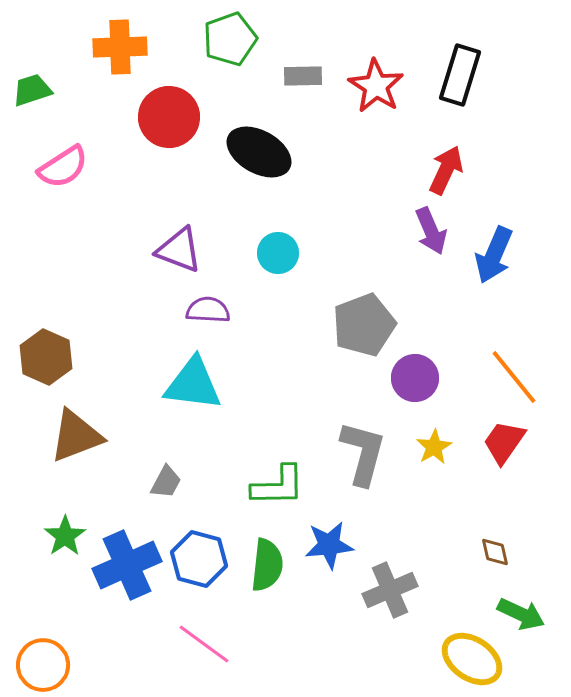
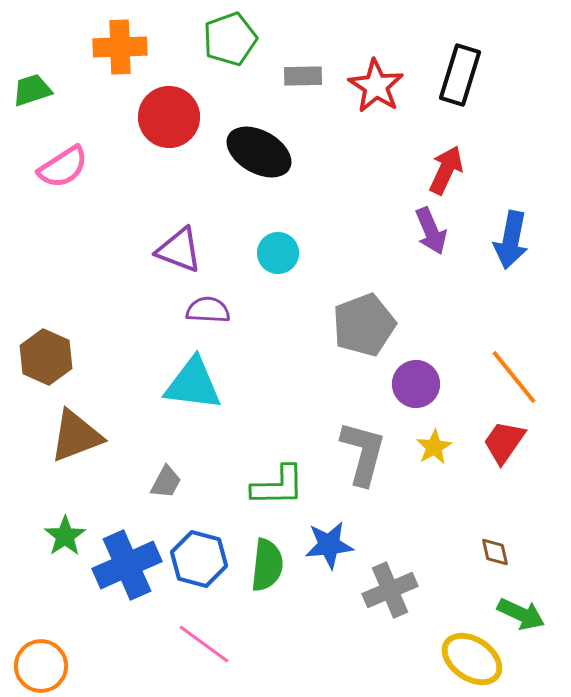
blue arrow: moved 17 px right, 15 px up; rotated 12 degrees counterclockwise
purple circle: moved 1 px right, 6 px down
orange circle: moved 2 px left, 1 px down
